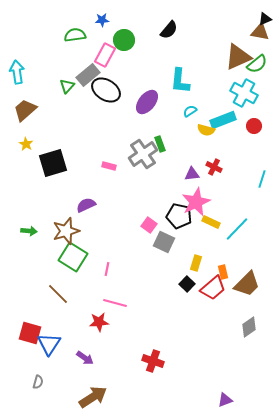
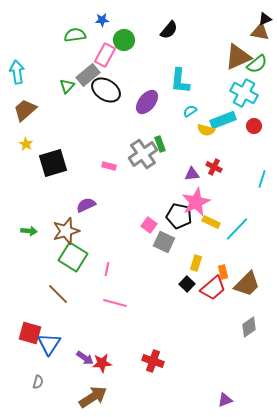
red star at (99, 322): moved 3 px right, 41 px down
